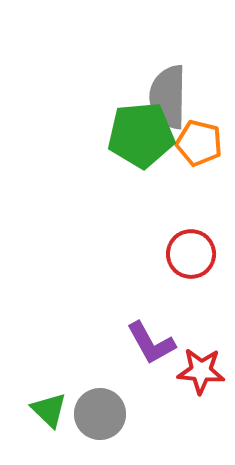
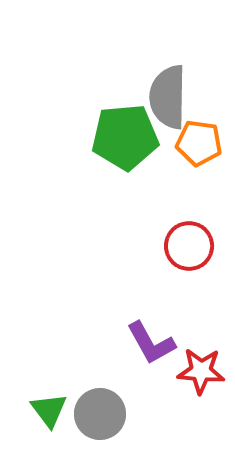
green pentagon: moved 16 px left, 2 px down
orange pentagon: rotated 6 degrees counterclockwise
red circle: moved 2 px left, 8 px up
green triangle: rotated 9 degrees clockwise
